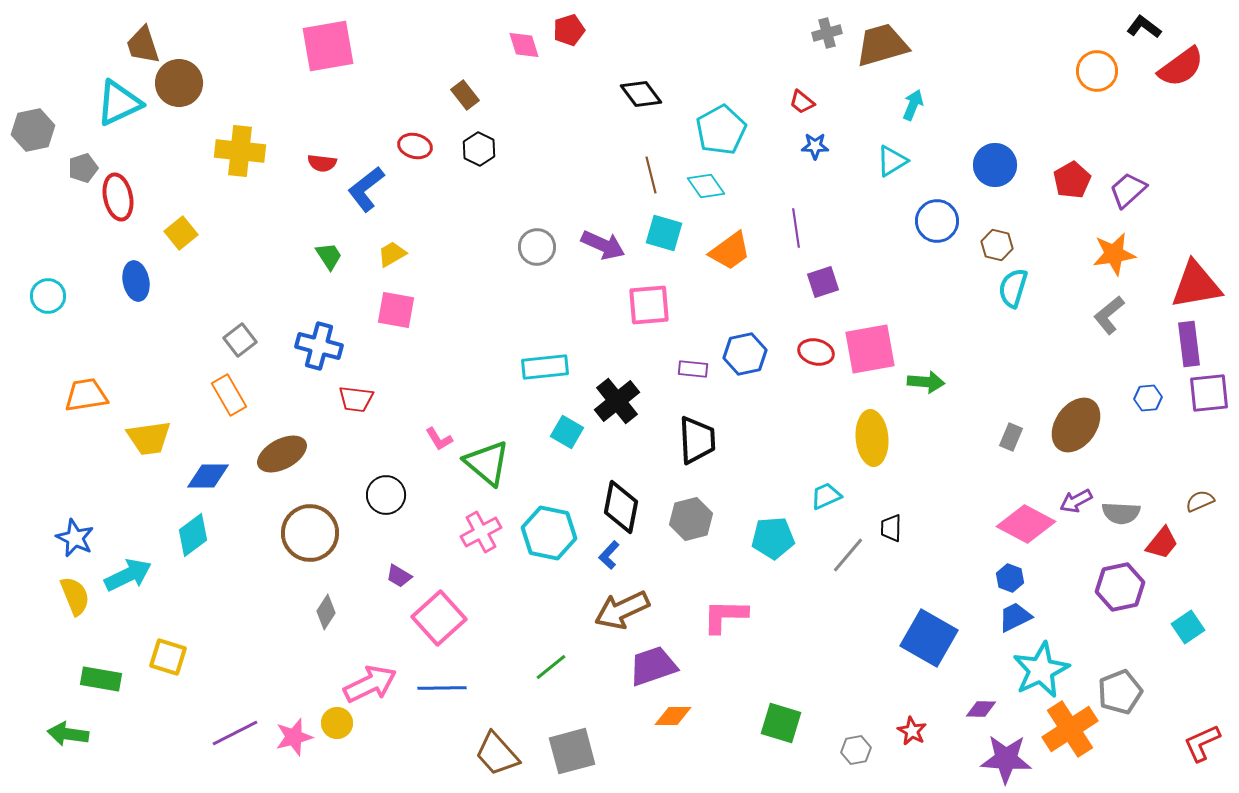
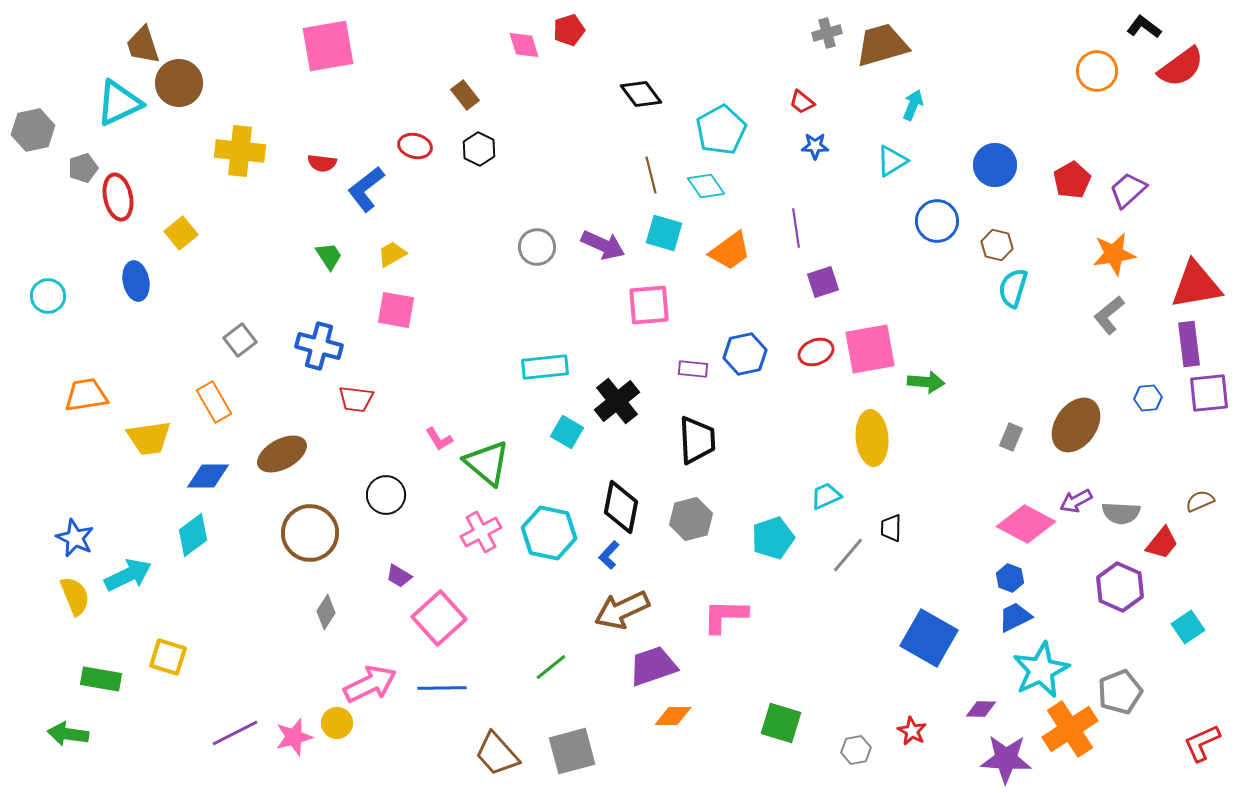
red ellipse at (816, 352): rotated 36 degrees counterclockwise
orange rectangle at (229, 395): moved 15 px left, 7 px down
cyan pentagon at (773, 538): rotated 15 degrees counterclockwise
purple hexagon at (1120, 587): rotated 24 degrees counterclockwise
